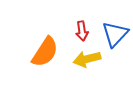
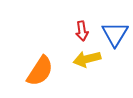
blue triangle: rotated 12 degrees counterclockwise
orange semicircle: moved 5 px left, 19 px down
